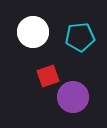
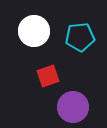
white circle: moved 1 px right, 1 px up
purple circle: moved 10 px down
